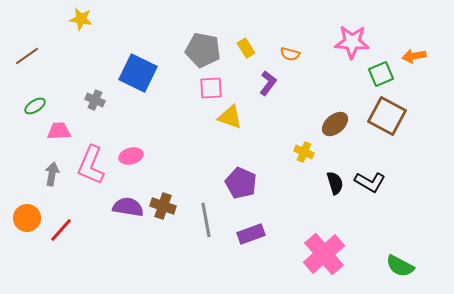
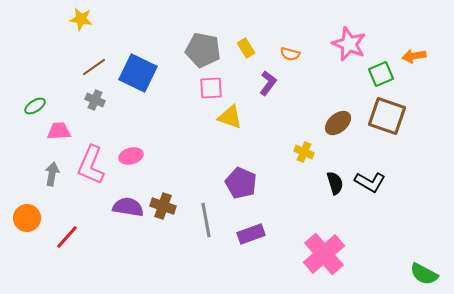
pink star: moved 3 px left, 2 px down; rotated 20 degrees clockwise
brown line: moved 67 px right, 11 px down
brown square: rotated 9 degrees counterclockwise
brown ellipse: moved 3 px right, 1 px up
red line: moved 6 px right, 7 px down
green semicircle: moved 24 px right, 8 px down
